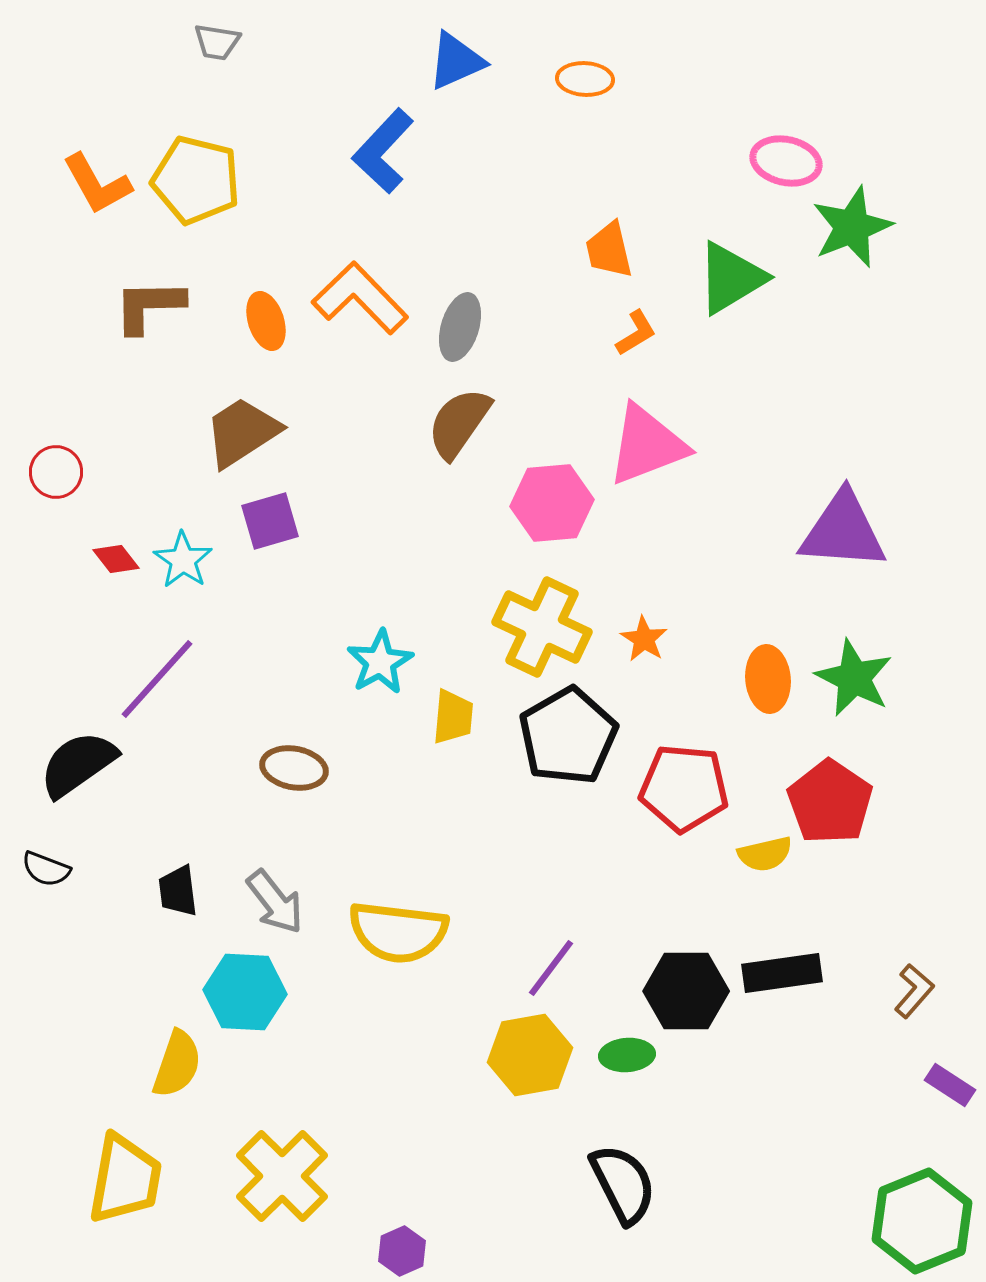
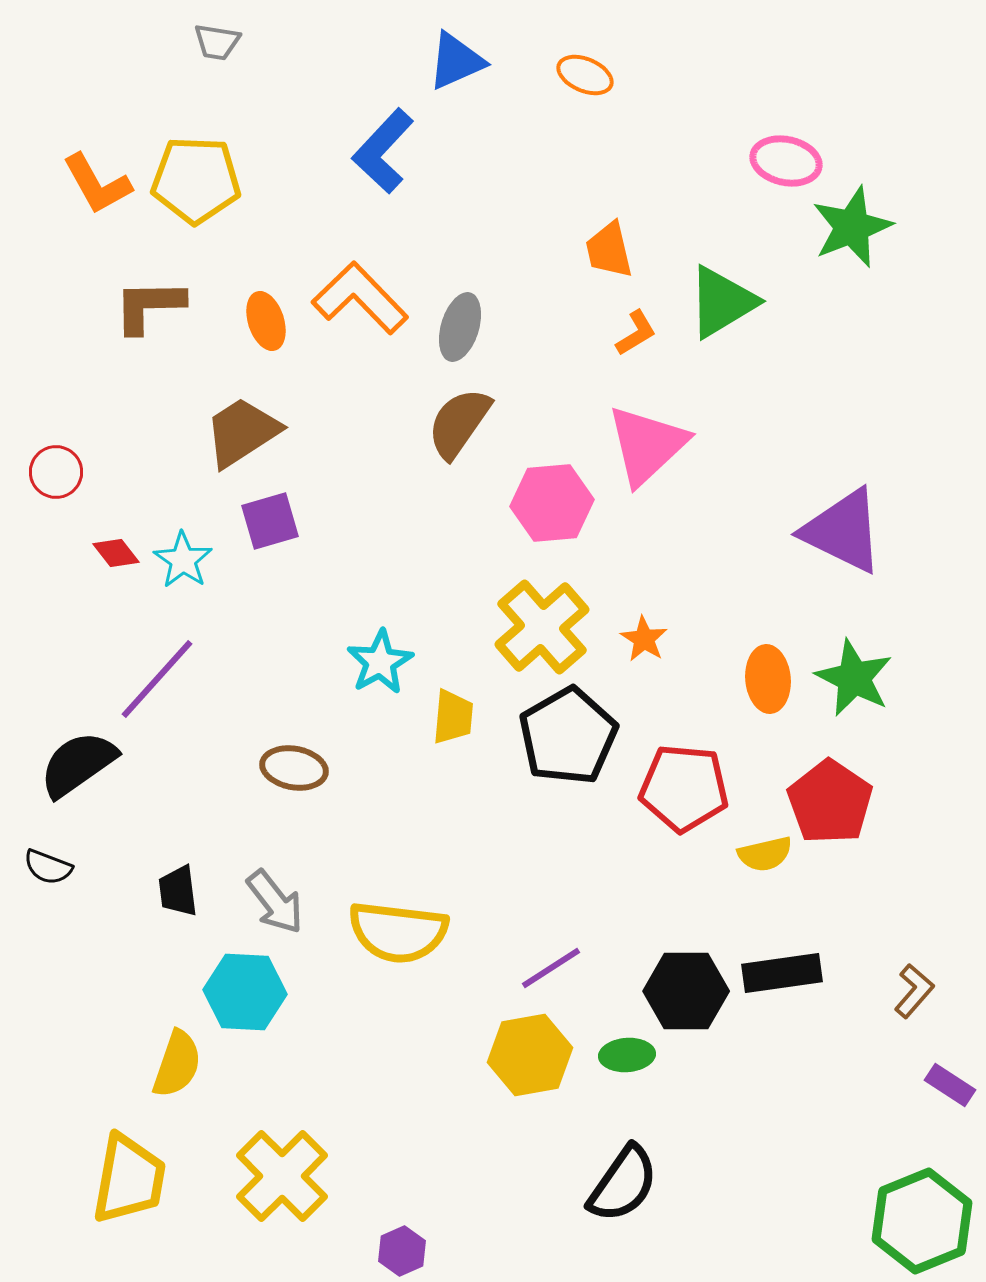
orange ellipse at (585, 79): moved 4 px up; rotated 20 degrees clockwise
yellow pentagon at (196, 180): rotated 12 degrees counterclockwise
green triangle at (731, 278): moved 9 px left, 24 px down
pink triangle at (647, 445): rotated 22 degrees counterclockwise
purple triangle at (843, 531): rotated 22 degrees clockwise
red diamond at (116, 559): moved 6 px up
yellow cross at (542, 627): rotated 24 degrees clockwise
black semicircle at (46, 869): moved 2 px right, 2 px up
purple line at (551, 968): rotated 20 degrees clockwise
yellow trapezoid at (125, 1179): moved 4 px right
black semicircle at (623, 1184): rotated 62 degrees clockwise
